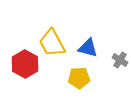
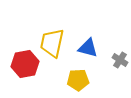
yellow trapezoid: rotated 40 degrees clockwise
red hexagon: rotated 20 degrees clockwise
yellow pentagon: moved 1 px left, 2 px down
